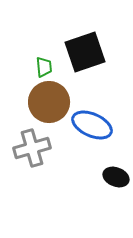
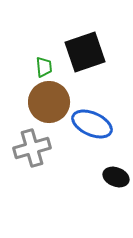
blue ellipse: moved 1 px up
